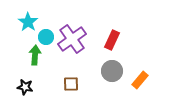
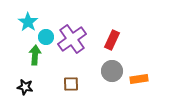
orange rectangle: moved 1 px left, 1 px up; rotated 42 degrees clockwise
